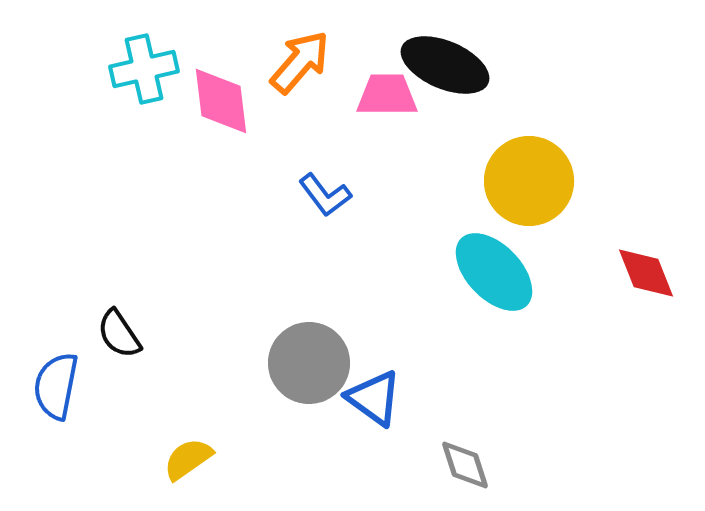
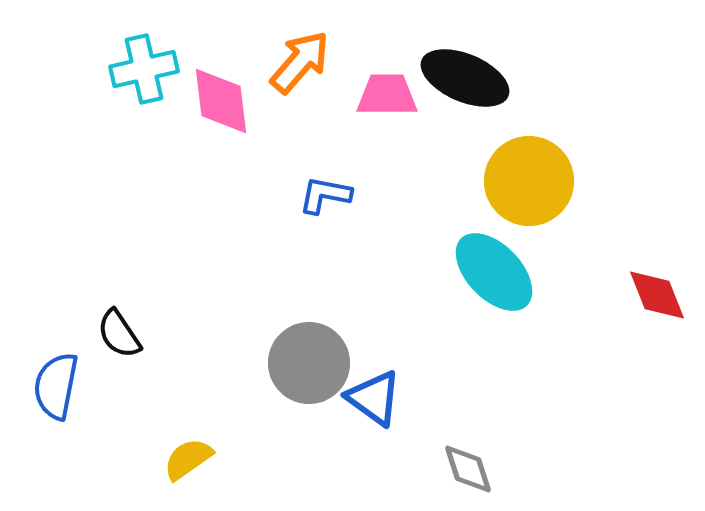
black ellipse: moved 20 px right, 13 px down
blue L-shape: rotated 138 degrees clockwise
red diamond: moved 11 px right, 22 px down
gray diamond: moved 3 px right, 4 px down
